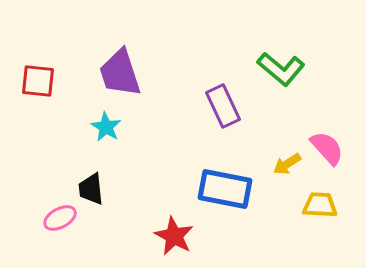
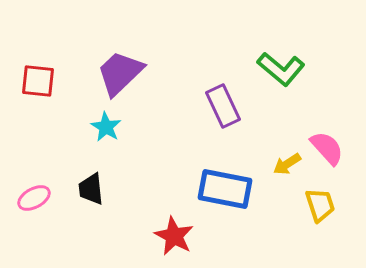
purple trapezoid: rotated 64 degrees clockwise
yellow trapezoid: rotated 69 degrees clockwise
pink ellipse: moved 26 px left, 20 px up
